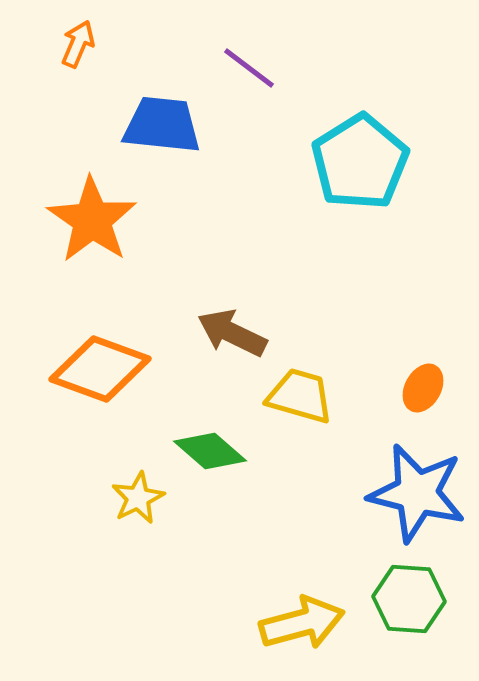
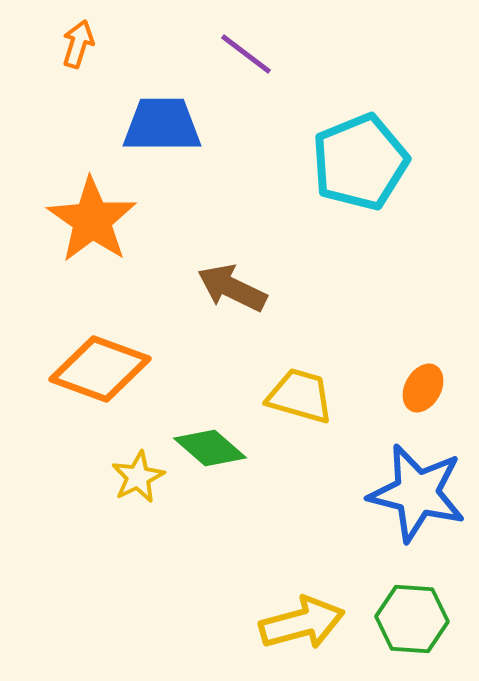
orange arrow: rotated 6 degrees counterclockwise
purple line: moved 3 px left, 14 px up
blue trapezoid: rotated 6 degrees counterclockwise
cyan pentagon: rotated 10 degrees clockwise
brown arrow: moved 45 px up
green diamond: moved 3 px up
yellow star: moved 21 px up
green hexagon: moved 3 px right, 20 px down
